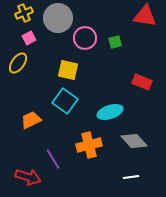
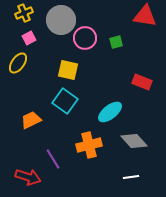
gray circle: moved 3 px right, 2 px down
green square: moved 1 px right
cyan ellipse: rotated 20 degrees counterclockwise
